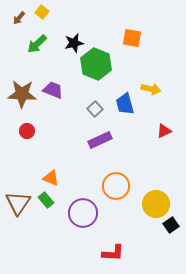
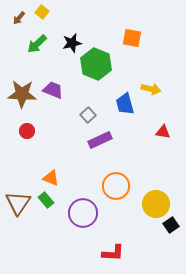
black star: moved 2 px left
gray square: moved 7 px left, 6 px down
red triangle: moved 1 px left, 1 px down; rotated 35 degrees clockwise
